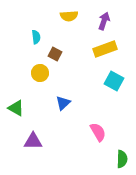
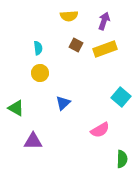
cyan semicircle: moved 2 px right, 11 px down
brown square: moved 21 px right, 9 px up
cyan square: moved 7 px right, 16 px down; rotated 12 degrees clockwise
pink semicircle: moved 2 px right, 2 px up; rotated 90 degrees clockwise
